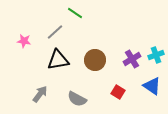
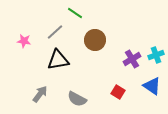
brown circle: moved 20 px up
